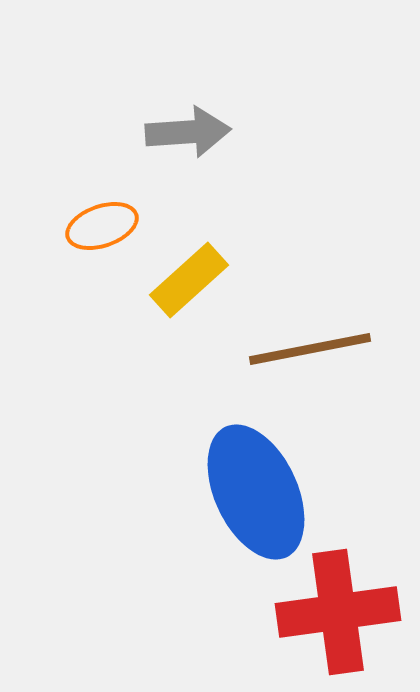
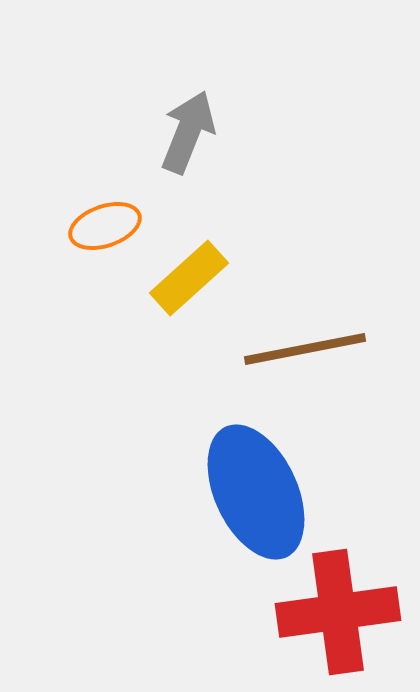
gray arrow: rotated 64 degrees counterclockwise
orange ellipse: moved 3 px right
yellow rectangle: moved 2 px up
brown line: moved 5 px left
